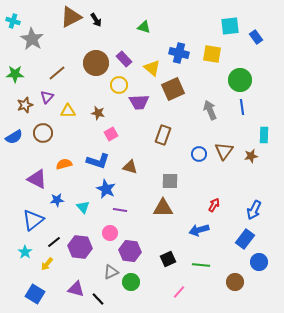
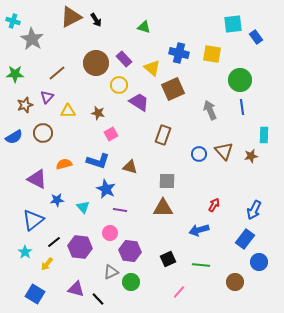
cyan square at (230, 26): moved 3 px right, 2 px up
purple trapezoid at (139, 102): rotated 145 degrees counterclockwise
brown triangle at (224, 151): rotated 18 degrees counterclockwise
gray square at (170, 181): moved 3 px left
